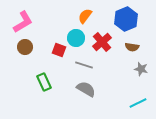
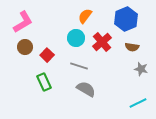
red square: moved 12 px left, 5 px down; rotated 24 degrees clockwise
gray line: moved 5 px left, 1 px down
